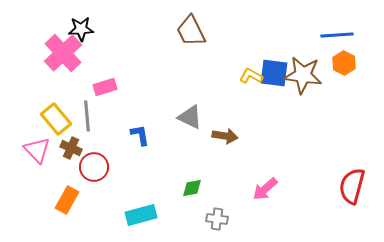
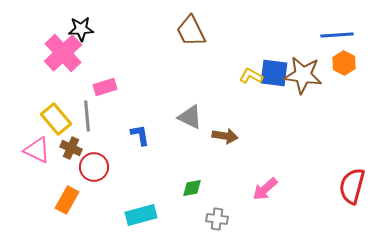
pink triangle: rotated 20 degrees counterclockwise
